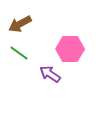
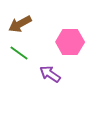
pink hexagon: moved 7 px up
